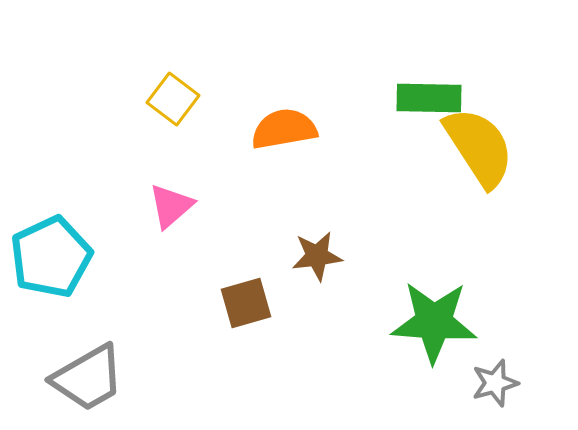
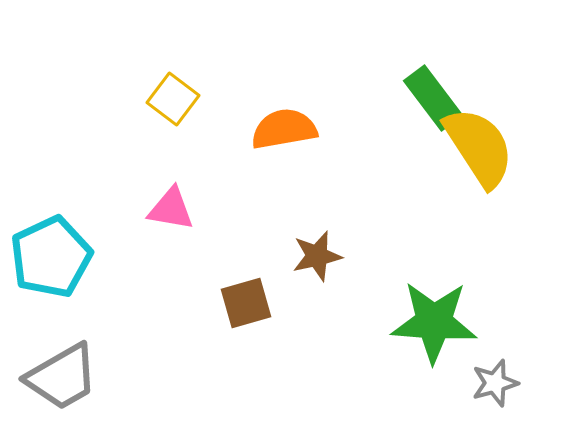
green rectangle: moved 4 px right; rotated 52 degrees clockwise
pink triangle: moved 3 px down; rotated 51 degrees clockwise
brown star: rotated 6 degrees counterclockwise
gray trapezoid: moved 26 px left, 1 px up
